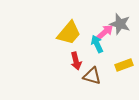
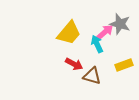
red arrow: moved 2 px left, 3 px down; rotated 48 degrees counterclockwise
